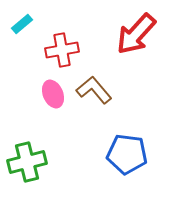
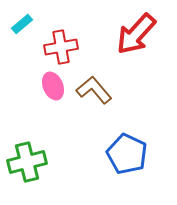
red cross: moved 1 px left, 3 px up
pink ellipse: moved 8 px up
blue pentagon: rotated 18 degrees clockwise
